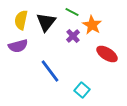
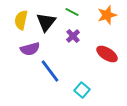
orange star: moved 15 px right, 10 px up; rotated 24 degrees clockwise
purple semicircle: moved 12 px right, 3 px down
